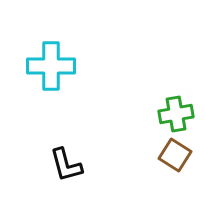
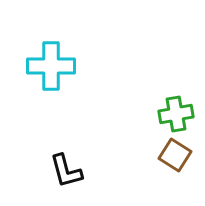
black L-shape: moved 6 px down
